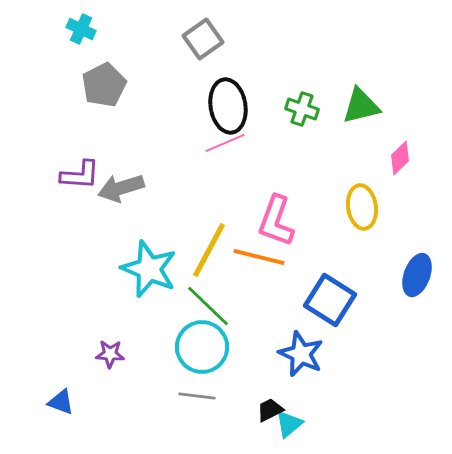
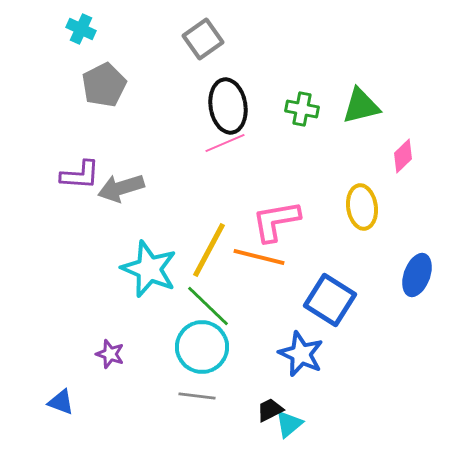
green cross: rotated 8 degrees counterclockwise
pink diamond: moved 3 px right, 2 px up
pink L-shape: rotated 60 degrees clockwise
purple star: rotated 16 degrees clockwise
